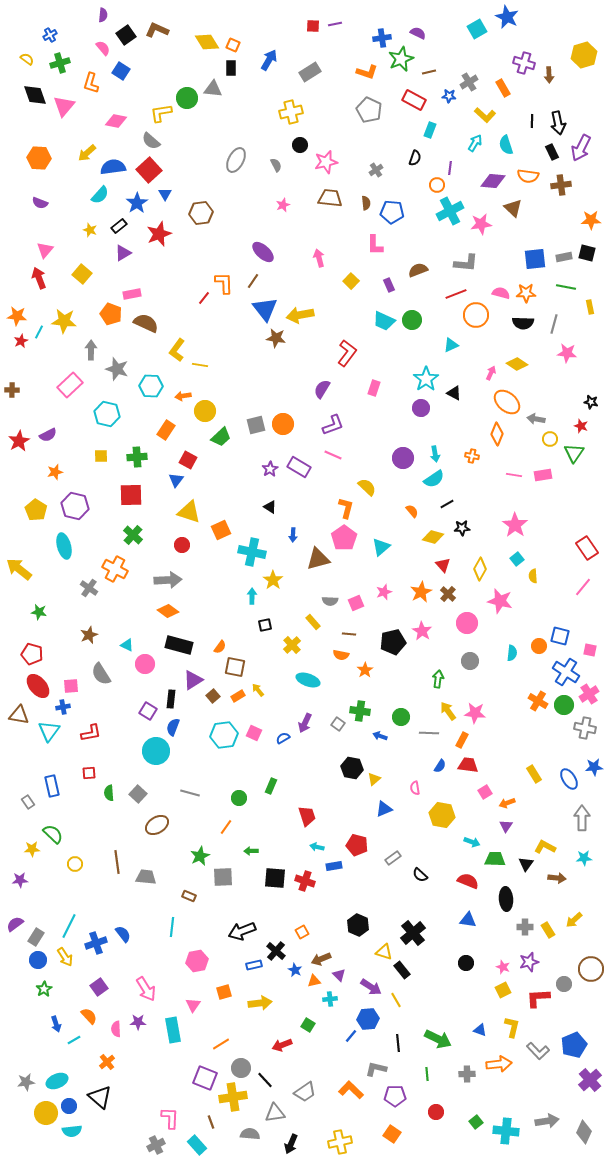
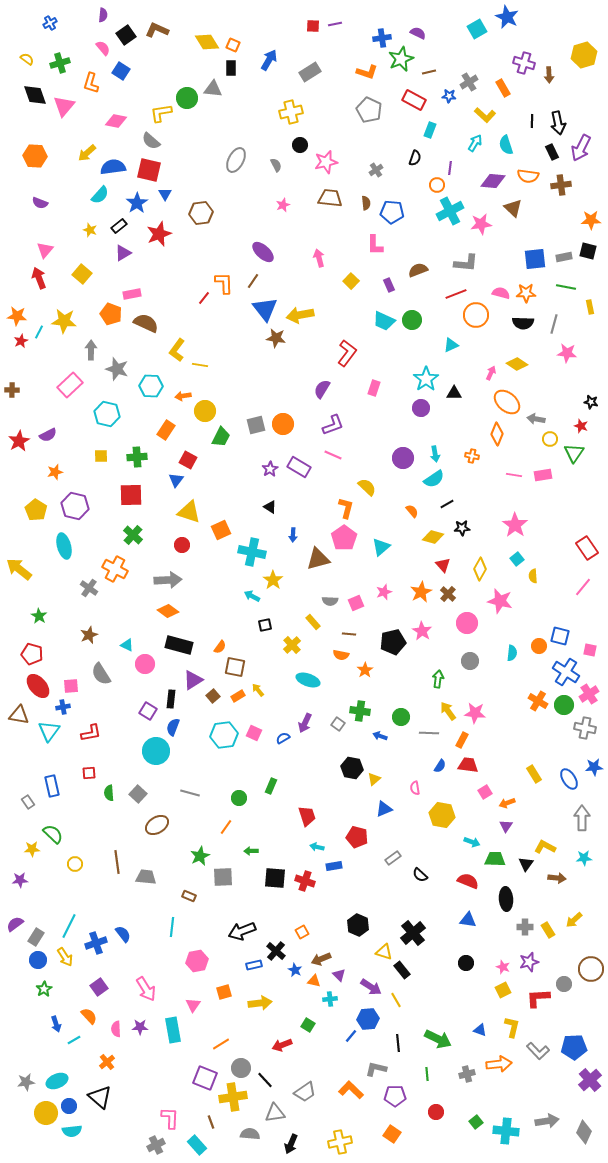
blue cross at (50, 35): moved 12 px up
orange hexagon at (39, 158): moved 4 px left, 2 px up
red square at (149, 170): rotated 35 degrees counterclockwise
black square at (587, 253): moved 1 px right, 2 px up
black triangle at (454, 393): rotated 28 degrees counterclockwise
green trapezoid at (221, 437): rotated 20 degrees counterclockwise
cyan arrow at (252, 596): rotated 63 degrees counterclockwise
green star at (39, 612): moved 4 px down; rotated 21 degrees clockwise
red pentagon at (357, 845): moved 8 px up
orange triangle at (314, 981): rotated 24 degrees clockwise
purple star at (138, 1022): moved 2 px right, 5 px down
blue pentagon at (574, 1045): moved 2 px down; rotated 20 degrees clockwise
gray cross at (467, 1074): rotated 14 degrees counterclockwise
